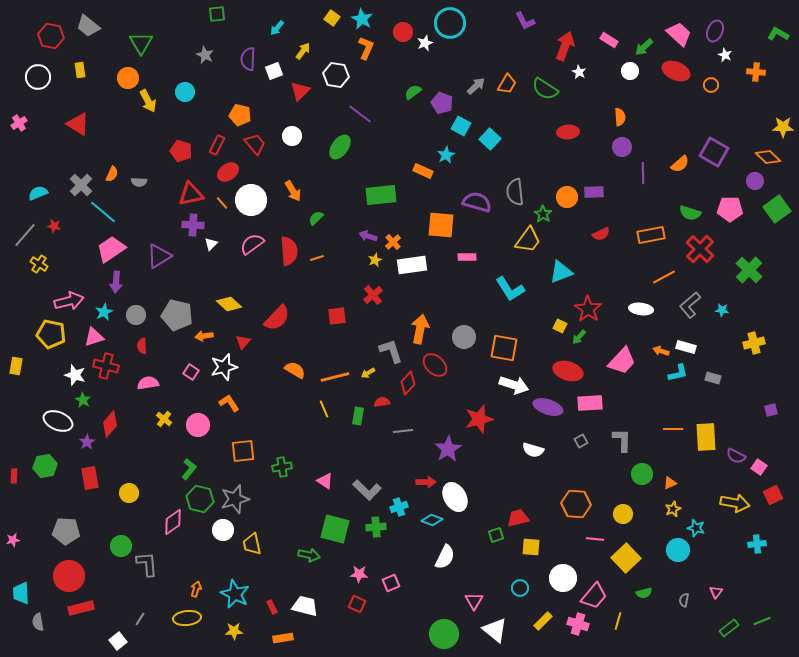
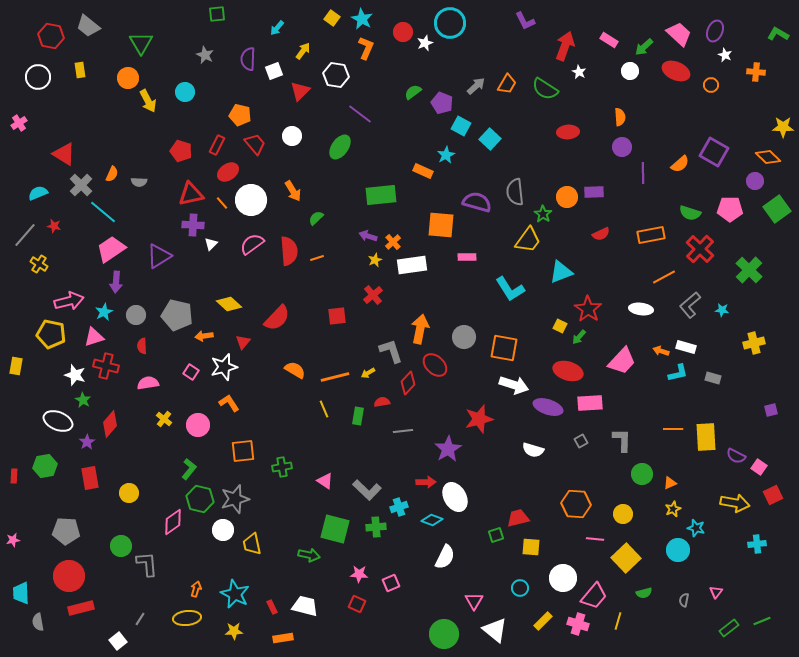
red triangle at (78, 124): moved 14 px left, 30 px down
